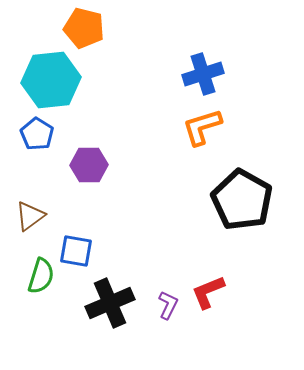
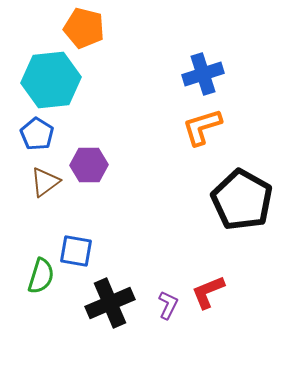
brown triangle: moved 15 px right, 34 px up
